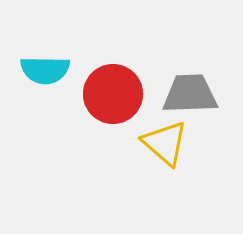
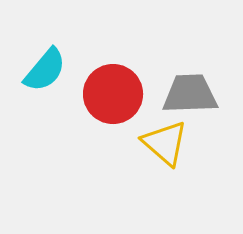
cyan semicircle: rotated 51 degrees counterclockwise
